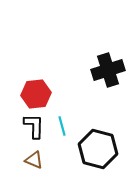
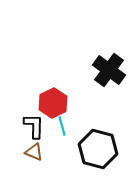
black cross: moved 1 px right; rotated 36 degrees counterclockwise
red hexagon: moved 17 px right, 9 px down; rotated 20 degrees counterclockwise
brown triangle: moved 8 px up
